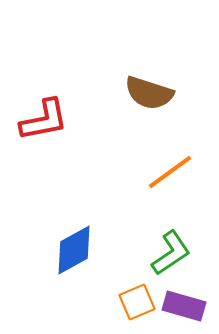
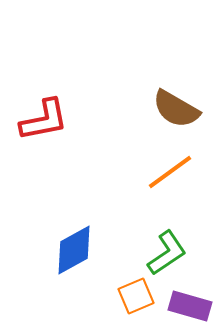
brown semicircle: moved 27 px right, 16 px down; rotated 12 degrees clockwise
green L-shape: moved 4 px left
orange square: moved 1 px left, 6 px up
purple rectangle: moved 6 px right
